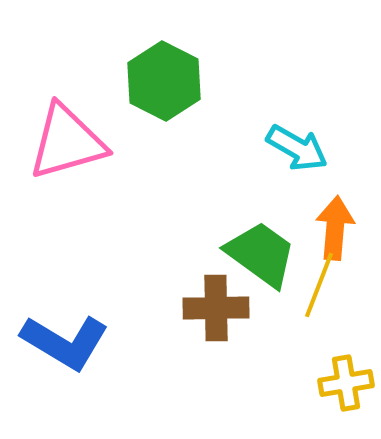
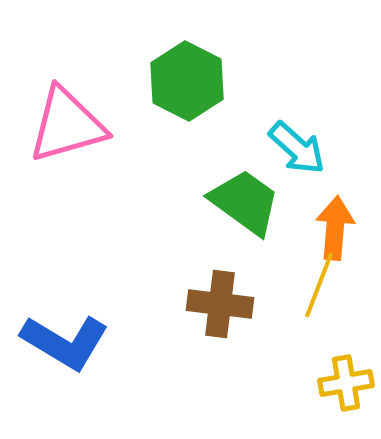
green hexagon: moved 23 px right
pink triangle: moved 17 px up
cyan arrow: rotated 12 degrees clockwise
green trapezoid: moved 16 px left, 52 px up
brown cross: moved 4 px right, 4 px up; rotated 8 degrees clockwise
